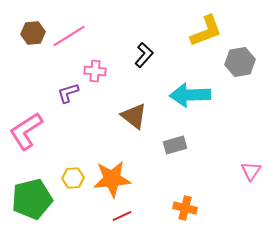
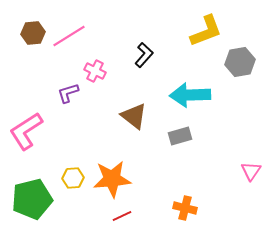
pink cross: rotated 20 degrees clockwise
gray rectangle: moved 5 px right, 9 px up
